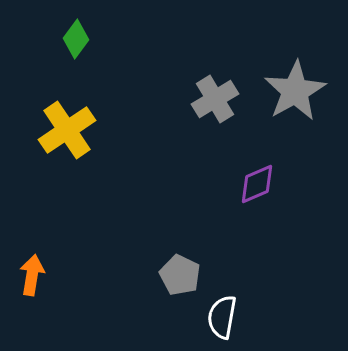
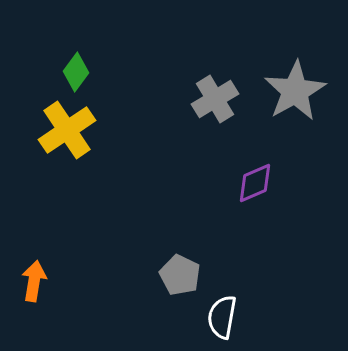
green diamond: moved 33 px down
purple diamond: moved 2 px left, 1 px up
orange arrow: moved 2 px right, 6 px down
